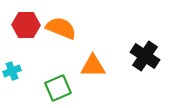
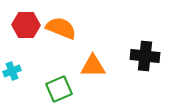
black cross: rotated 28 degrees counterclockwise
green square: moved 1 px right, 1 px down
